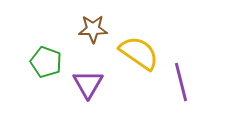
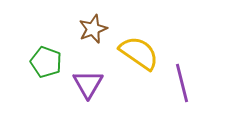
brown star: rotated 20 degrees counterclockwise
purple line: moved 1 px right, 1 px down
